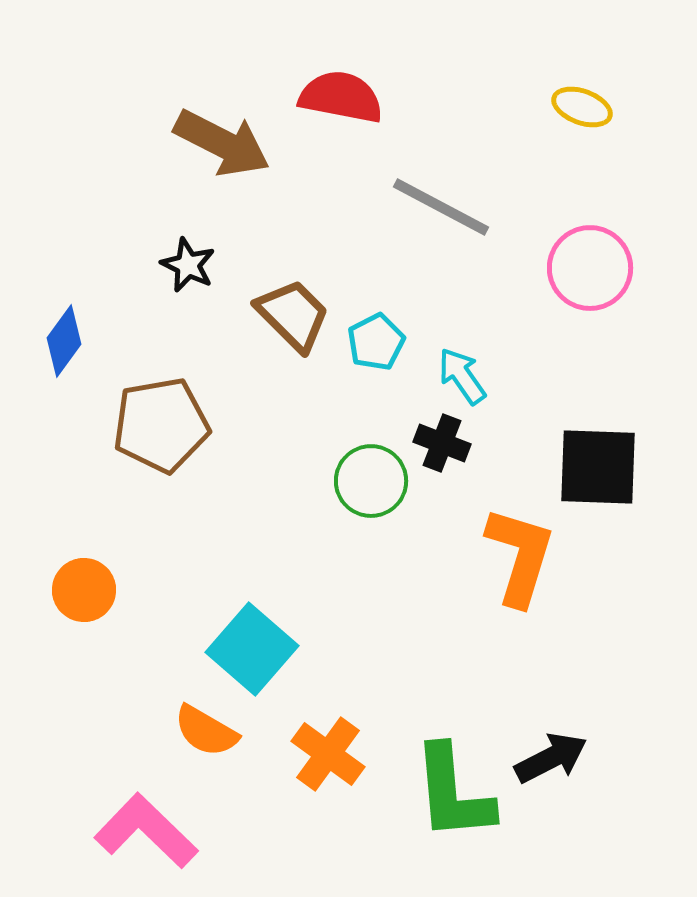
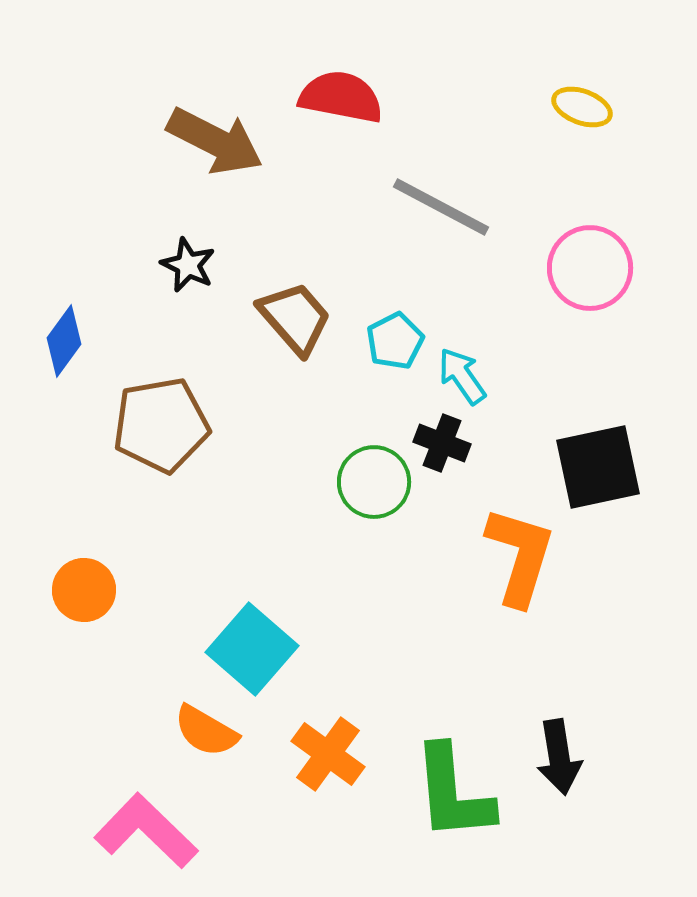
brown arrow: moved 7 px left, 2 px up
brown trapezoid: moved 2 px right, 3 px down; rotated 4 degrees clockwise
cyan pentagon: moved 19 px right, 1 px up
black square: rotated 14 degrees counterclockwise
green circle: moved 3 px right, 1 px down
black arrow: moved 8 px right, 1 px up; rotated 108 degrees clockwise
